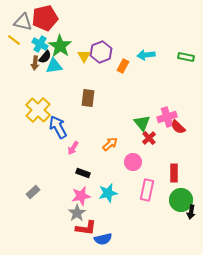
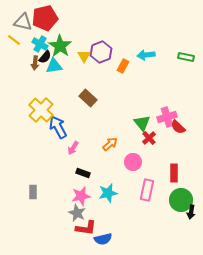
brown rectangle: rotated 54 degrees counterclockwise
yellow cross: moved 3 px right
gray rectangle: rotated 48 degrees counterclockwise
gray star: rotated 12 degrees counterclockwise
